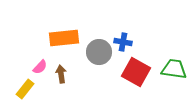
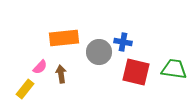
red square: rotated 16 degrees counterclockwise
